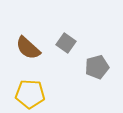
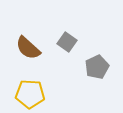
gray square: moved 1 px right, 1 px up
gray pentagon: rotated 10 degrees counterclockwise
